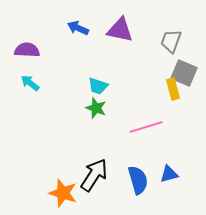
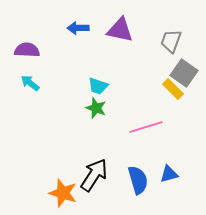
blue arrow: rotated 25 degrees counterclockwise
gray square: rotated 12 degrees clockwise
yellow rectangle: rotated 30 degrees counterclockwise
